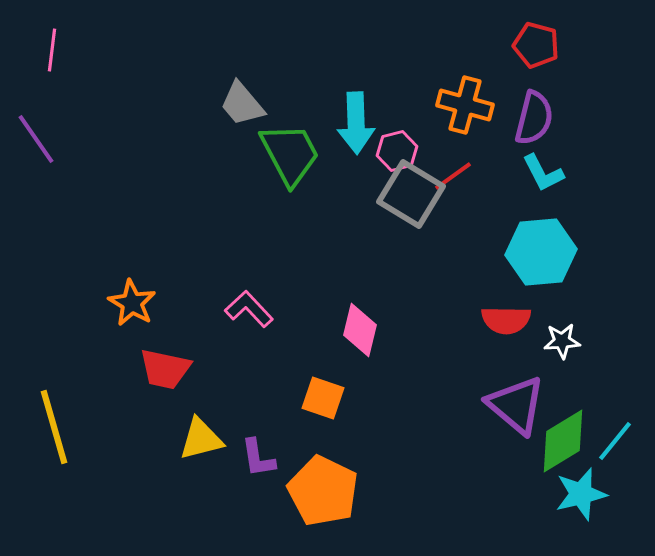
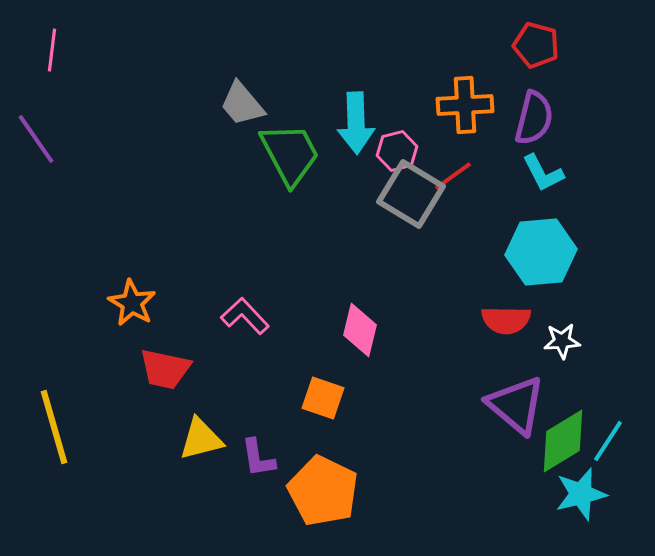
orange cross: rotated 18 degrees counterclockwise
pink L-shape: moved 4 px left, 7 px down
cyan line: moved 7 px left; rotated 6 degrees counterclockwise
